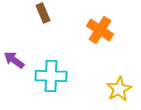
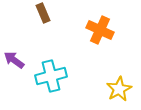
orange cross: rotated 8 degrees counterclockwise
cyan cross: rotated 16 degrees counterclockwise
